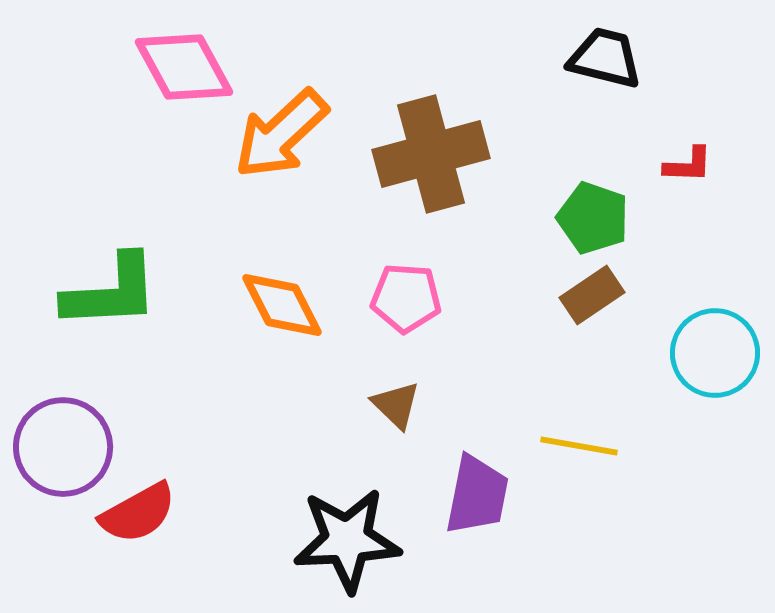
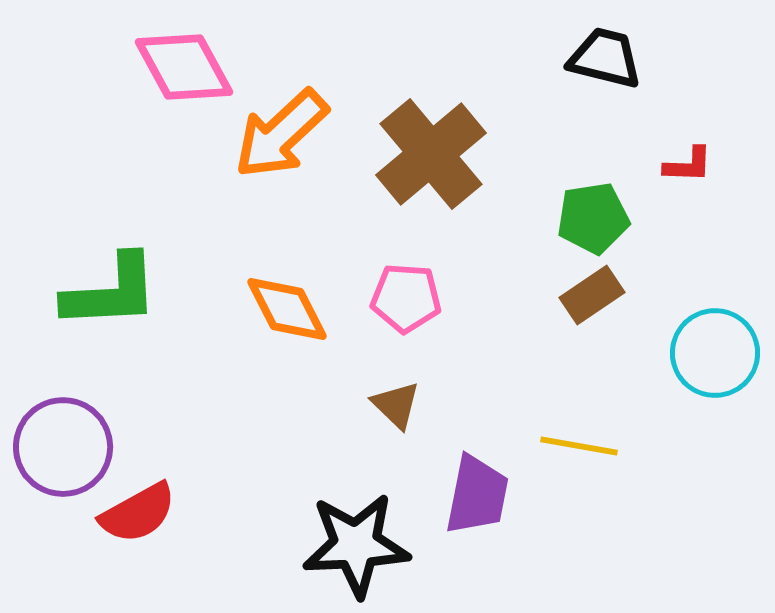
brown cross: rotated 25 degrees counterclockwise
green pentagon: rotated 28 degrees counterclockwise
orange diamond: moved 5 px right, 4 px down
black star: moved 9 px right, 5 px down
